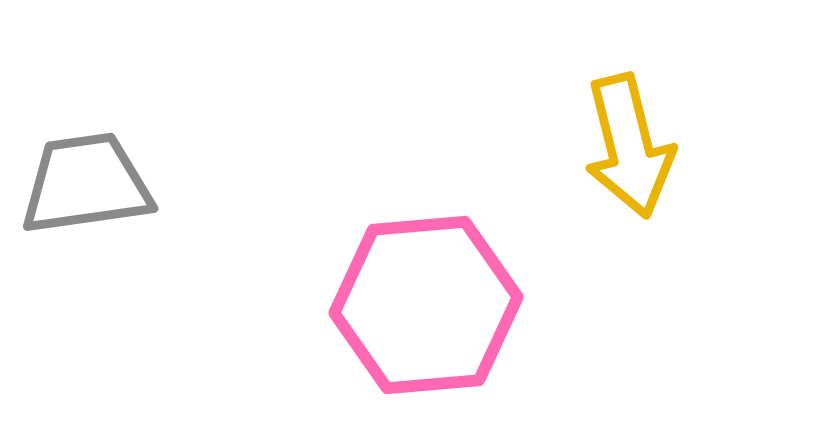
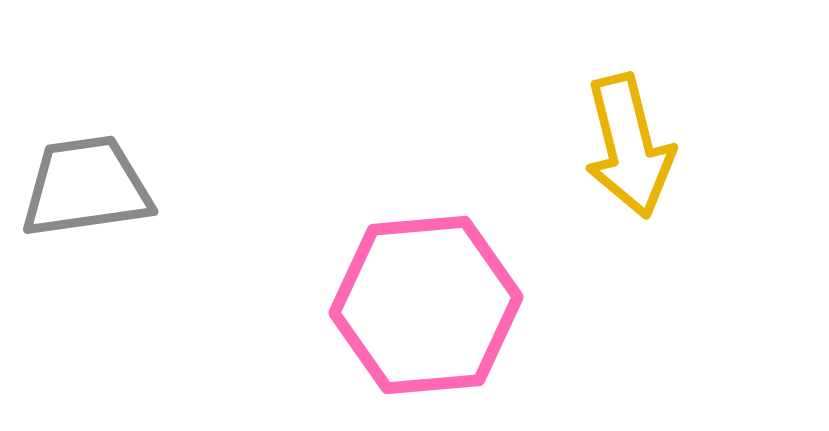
gray trapezoid: moved 3 px down
